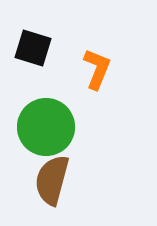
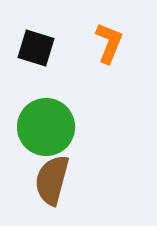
black square: moved 3 px right
orange L-shape: moved 12 px right, 26 px up
